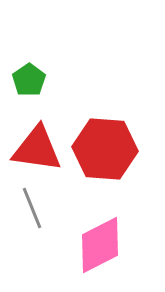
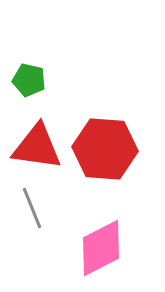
green pentagon: rotated 24 degrees counterclockwise
red triangle: moved 2 px up
pink diamond: moved 1 px right, 3 px down
